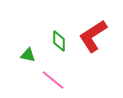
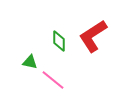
green triangle: moved 2 px right, 7 px down
